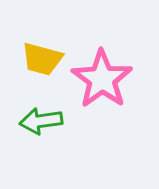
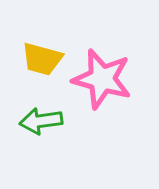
pink star: rotated 20 degrees counterclockwise
